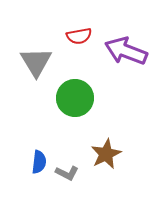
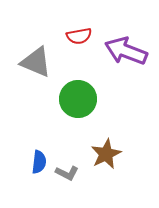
gray triangle: rotated 36 degrees counterclockwise
green circle: moved 3 px right, 1 px down
